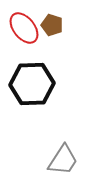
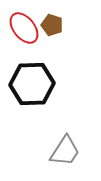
gray trapezoid: moved 2 px right, 9 px up
